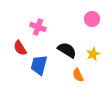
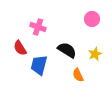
yellow star: moved 2 px right
